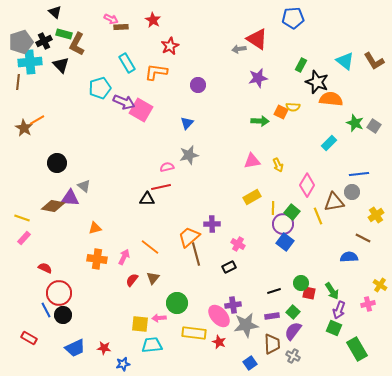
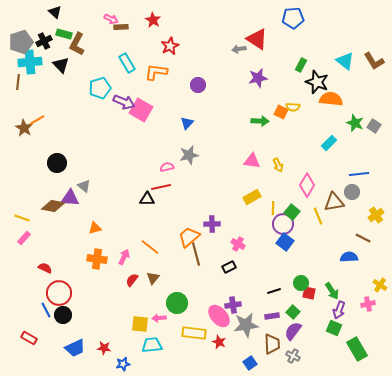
pink triangle at (252, 161): rotated 18 degrees clockwise
